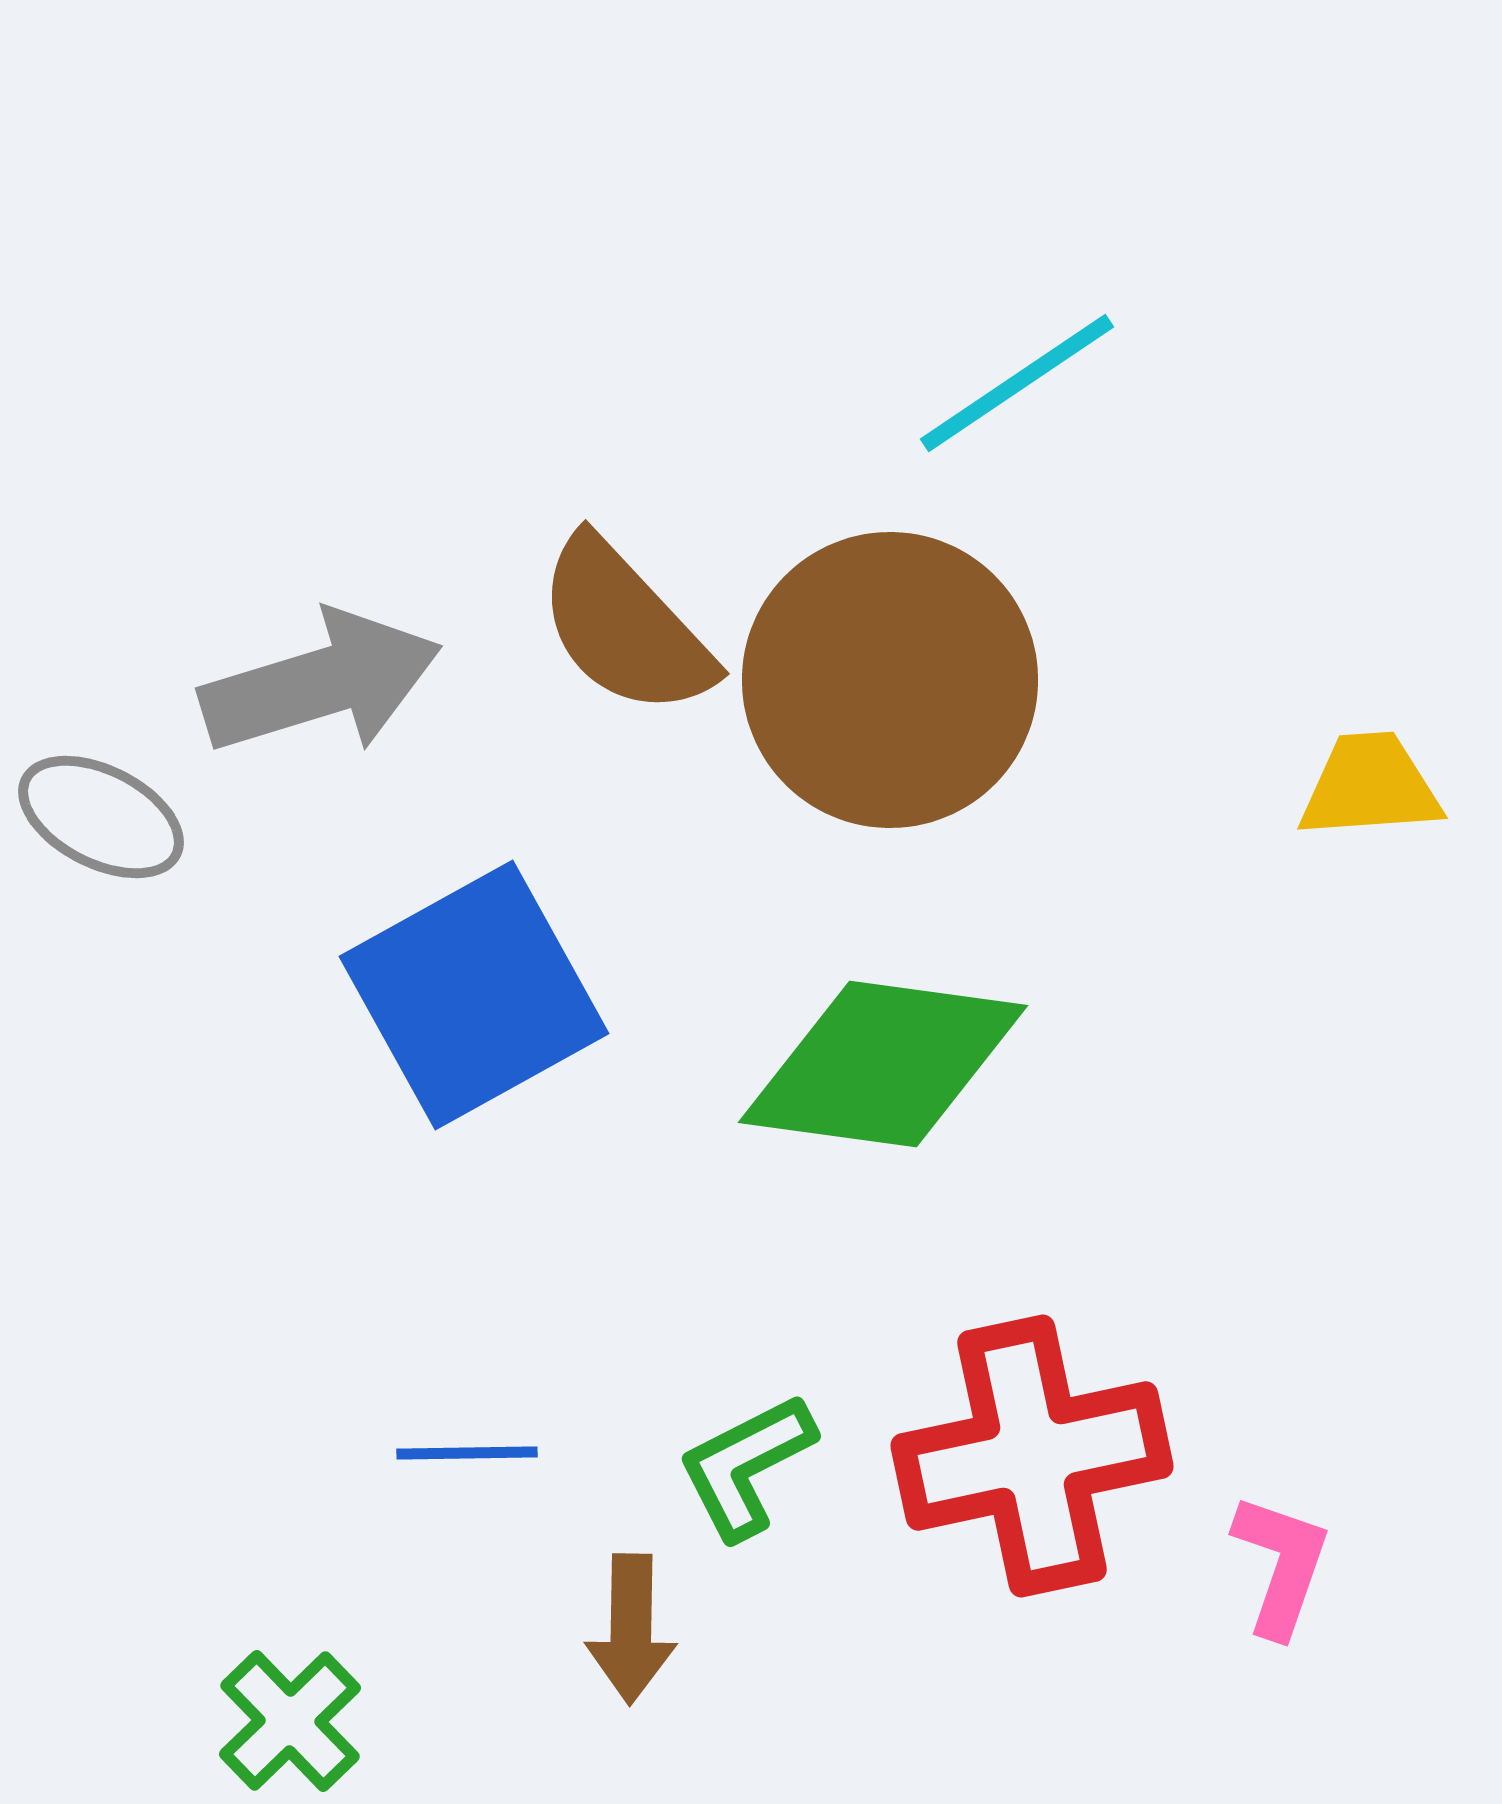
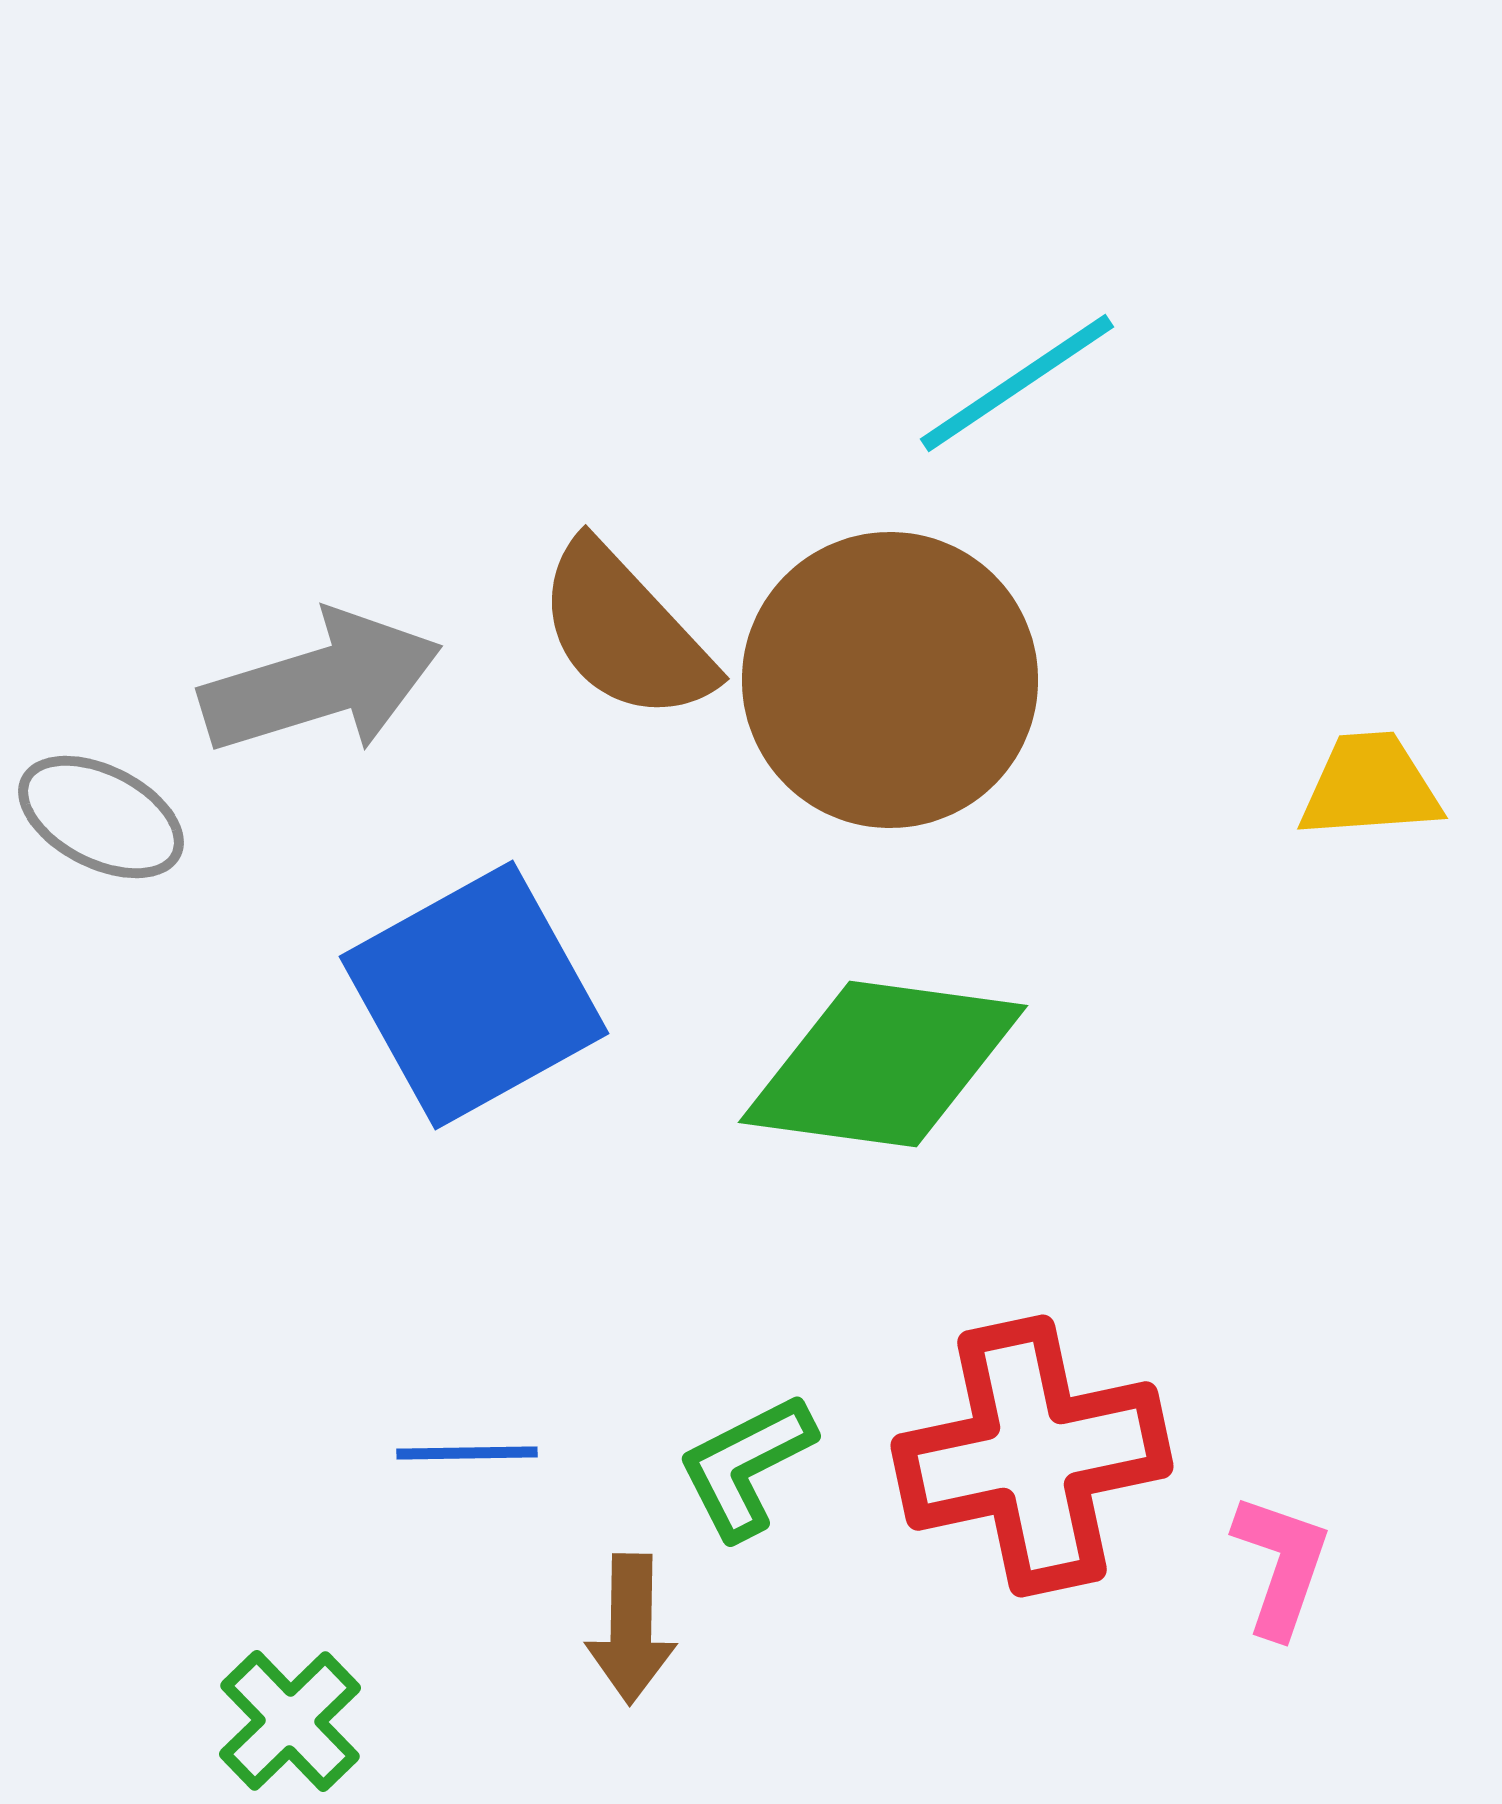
brown semicircle: moved 5 px down
